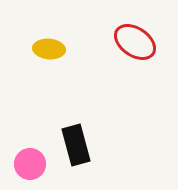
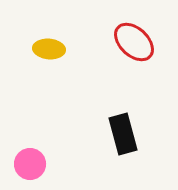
red ellipse: moved 1 px left; rotated 9 degrees clockwise
black rectangle: moved 47 px right, 11 px up
